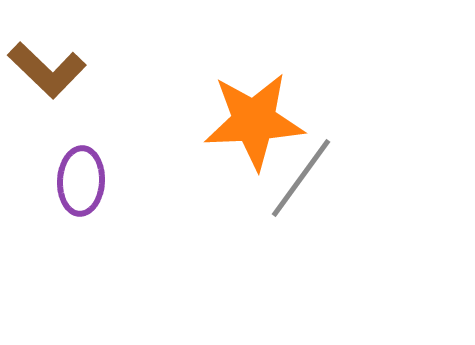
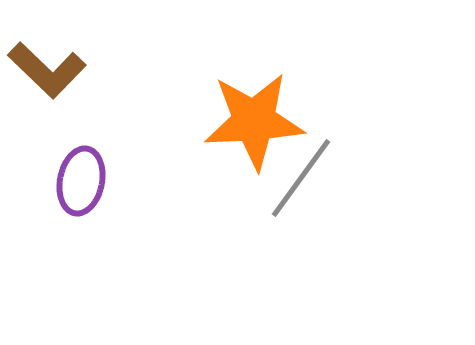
purple ellipse: rotated 8 degrees clockwise
